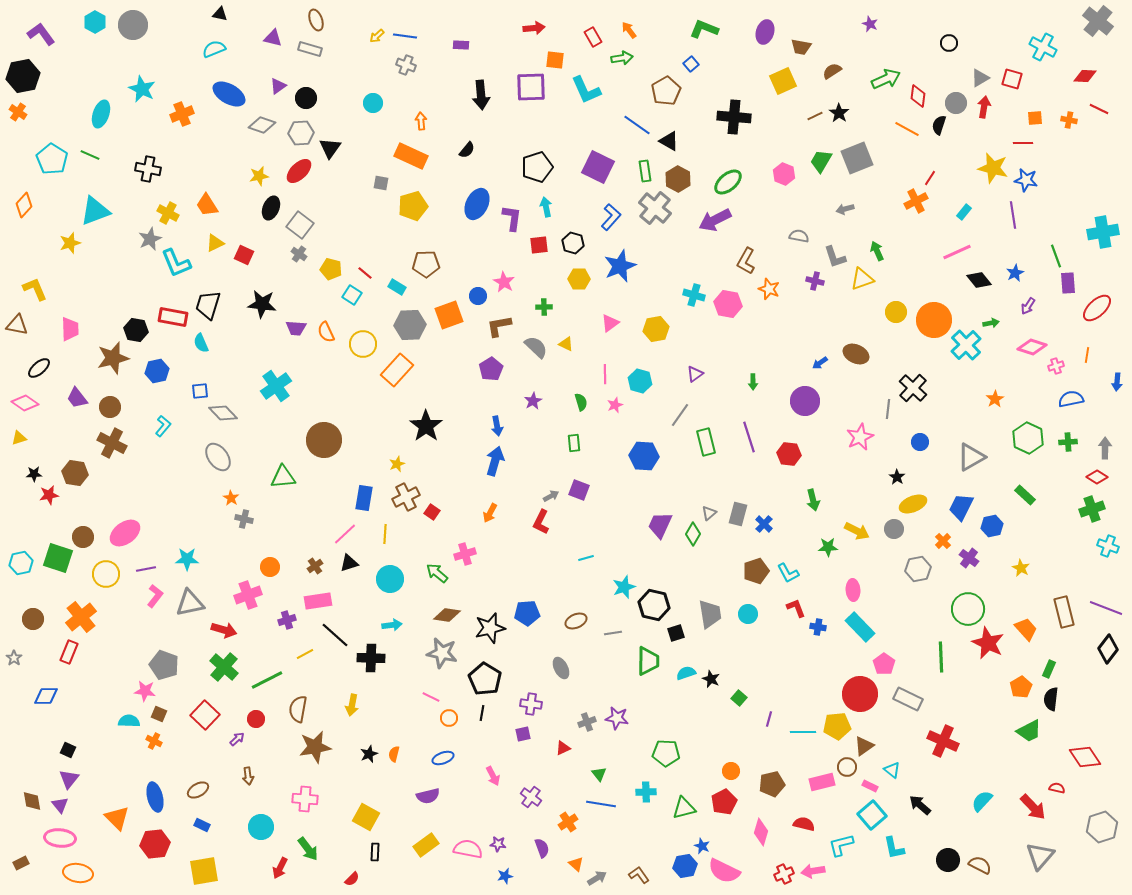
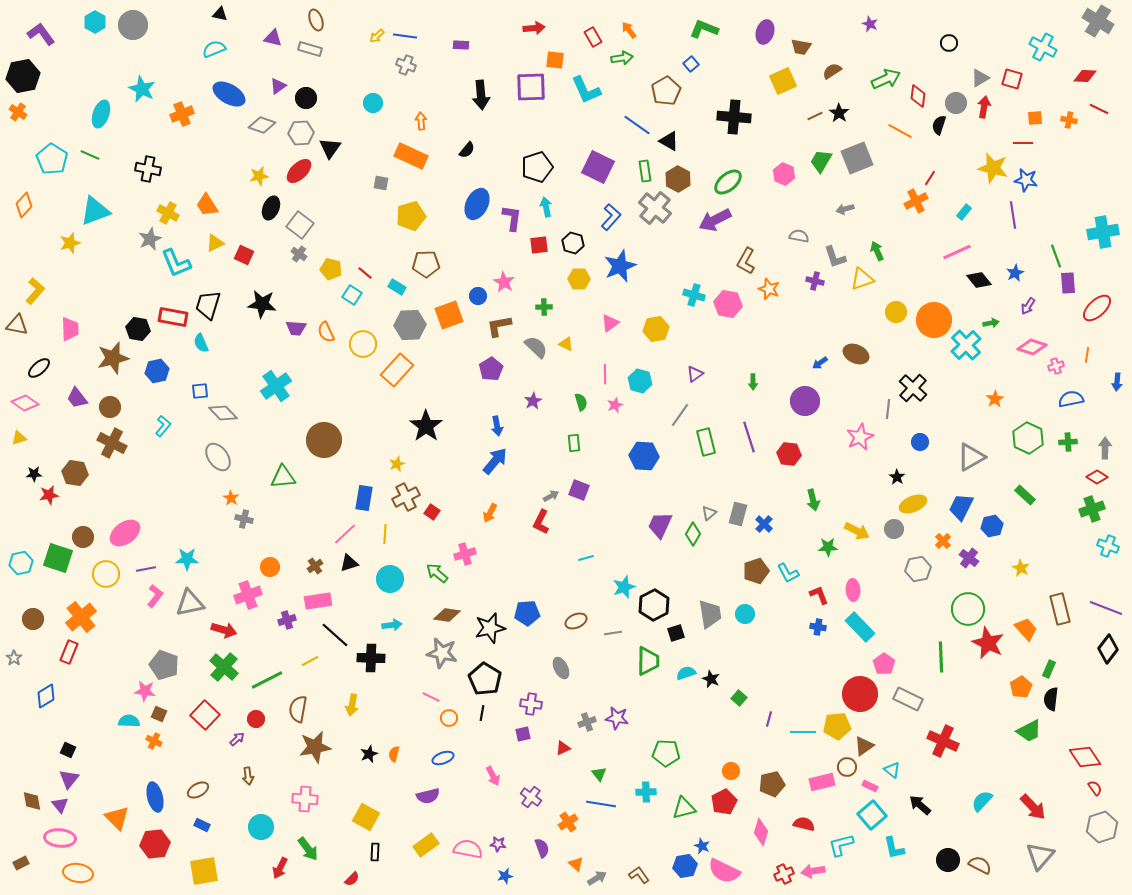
gray cross at (1098, 21): rotated 8 degrees counterclockwise
orange line at (907, 129): moved 7 px left, 2 px down
yellow pentagon at (413, 206): moved 2 px left, 10 px down
yellow L-shape at (35, 289): moved 2 px down; rotated 64 degrees clockwise
black hexagon at (136, 330): moved 2 px right, 1 px up
blue arrow at (495, 461): rotated 24 degrees clockwise
black hexagon at (654, 605): rotated 20 degrees clockwise
red L-shape at (796, 608): moved 23 px right, 13 px up
brown rectangle at (1064, 612): moved 4 px left, 3 px up
cyan circle at (748, 614): moved 3 px left
yellow line at (305, 654): moved 5 px right, 7 px down
blue diamond at (46, 696): rotated 30 degrees counterclockwise
red semicircle at (1057, 788): moved 38 px right; rotated 42 degrees clockwise
